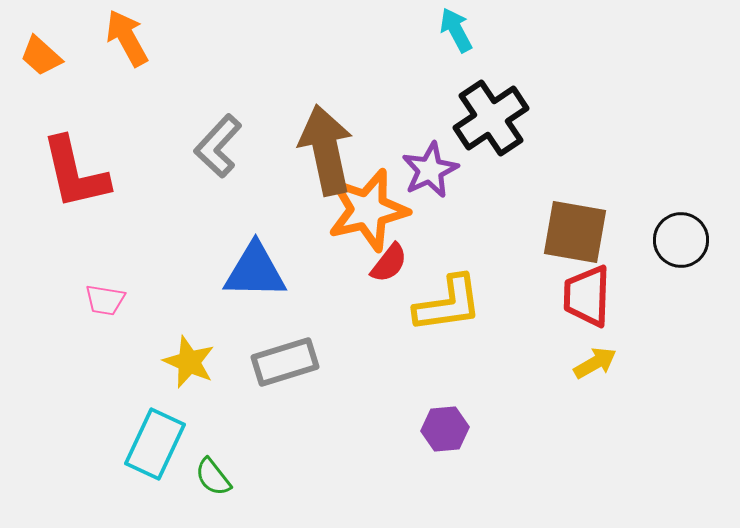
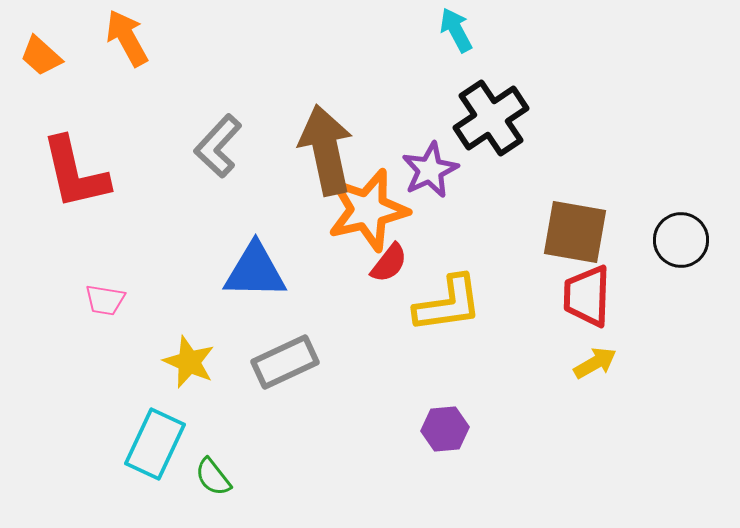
gray rectangle: rotated 8 degrees counterclockwise
